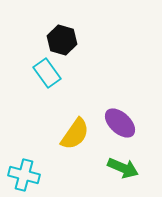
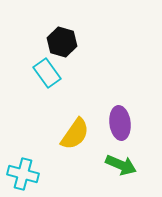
black hexagon: moved 2 px down
purple ellipse: rotated 40 degrees clockwise
green arrow: moved 2 px left, 3 px up
cyan cross: moved 1 px left, 1 px up
